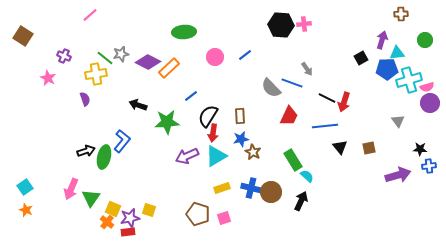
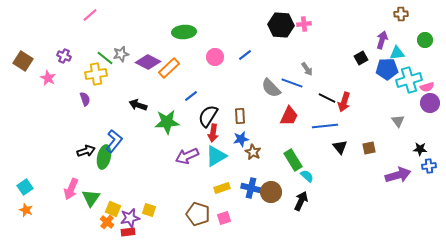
brown square at (23, 36): moved 25 px down
blue L-shape at (122, 141): moved 8 px left
